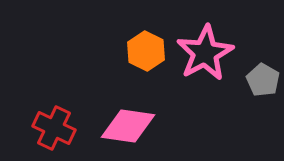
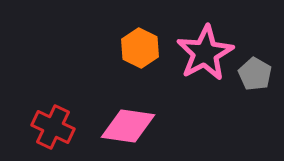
orange hexagon: moved 6 px left, 3 px up
gray pentagon: moved 8 px left, 6 px up
red cross: moved 1 px left, 1 px up
